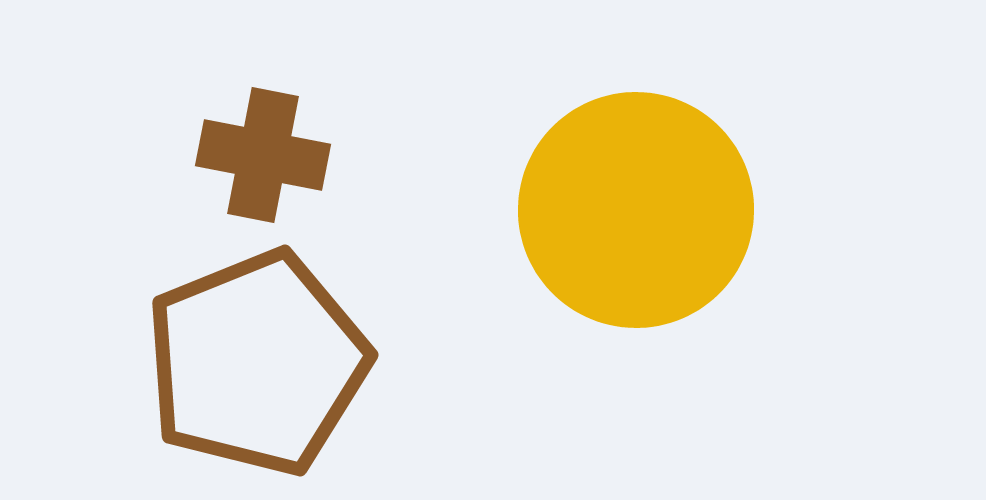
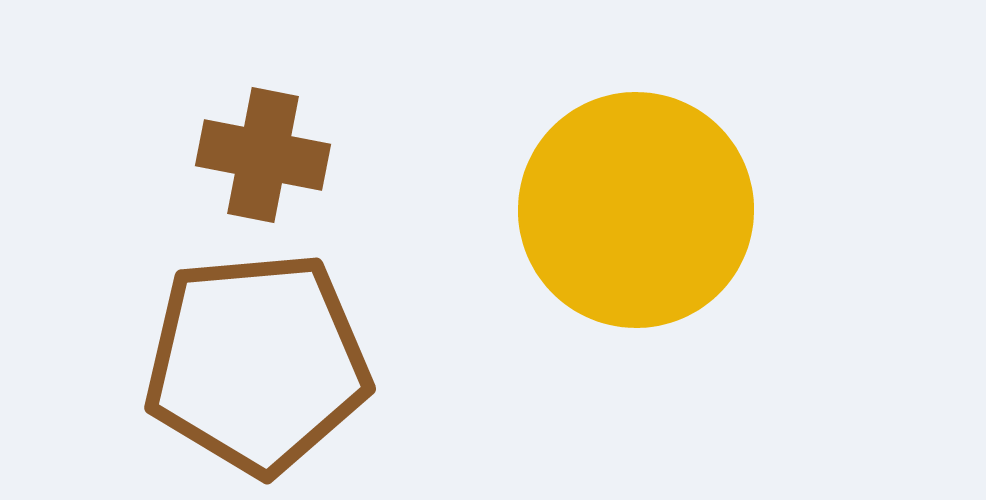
brown pentagon: rotated 17 degrees clockwise
